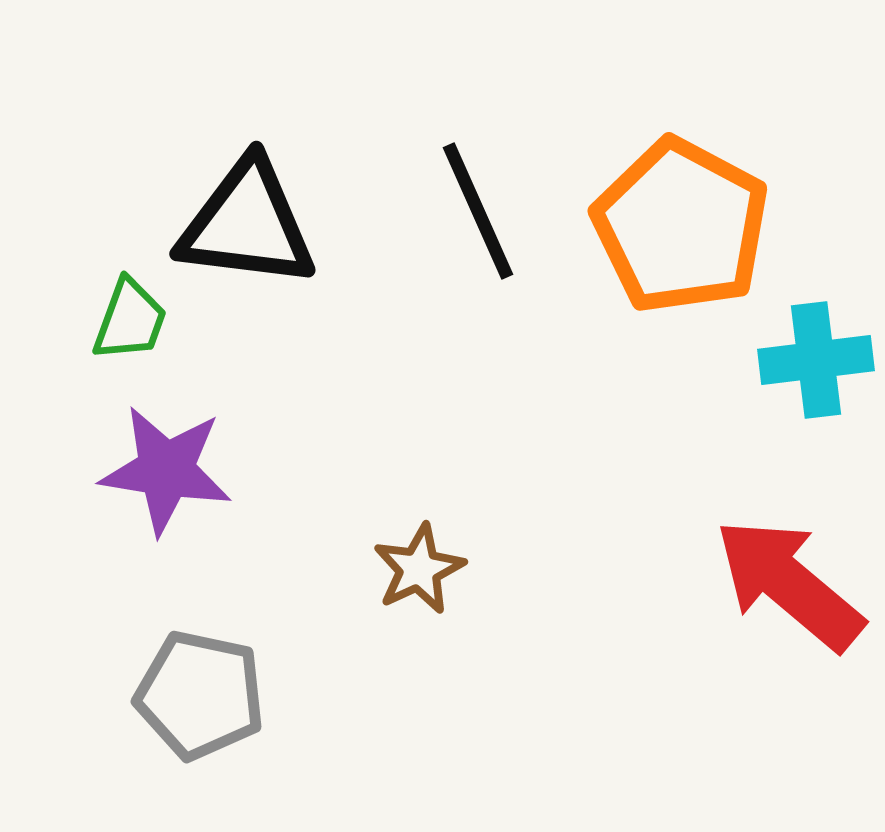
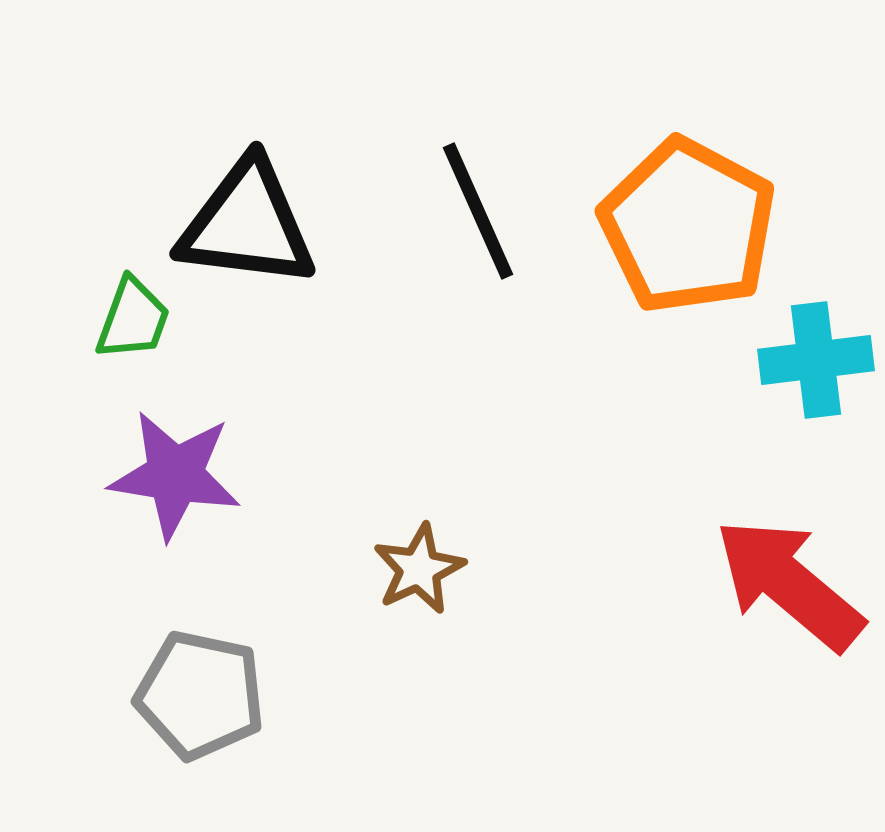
orange pentagon: moved 7 px right
green trapezoid: moved 3 px right, 1 px up
purple star: moved 9 px right, 5 px down
